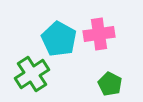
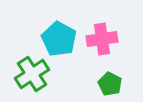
pink cross: moved 3 px right, 5 px down
